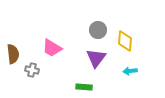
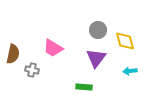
yellow diamond: rotated 20 degrees counterclockwise
pink trapezoid: moved 1 px right
brown semicircle: rotated 18 degrees clockwise
